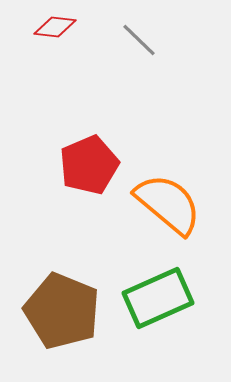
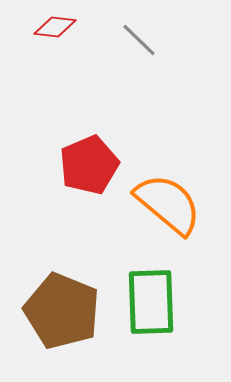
green rectangle: moved 7 px left, 4 px down; rotated 68 degrees counterclockwise
